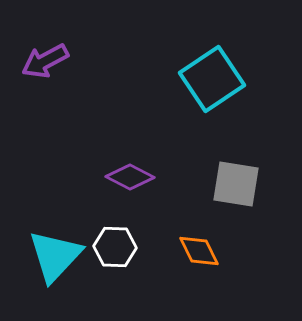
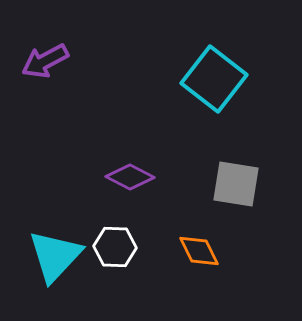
cyan square: moved 2 px right; rotated 18 degrees counterclockwise
